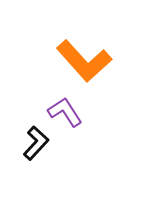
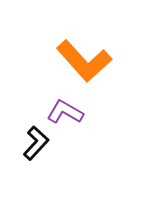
purple L-shape: rotated 27 degrees counterclockwise
